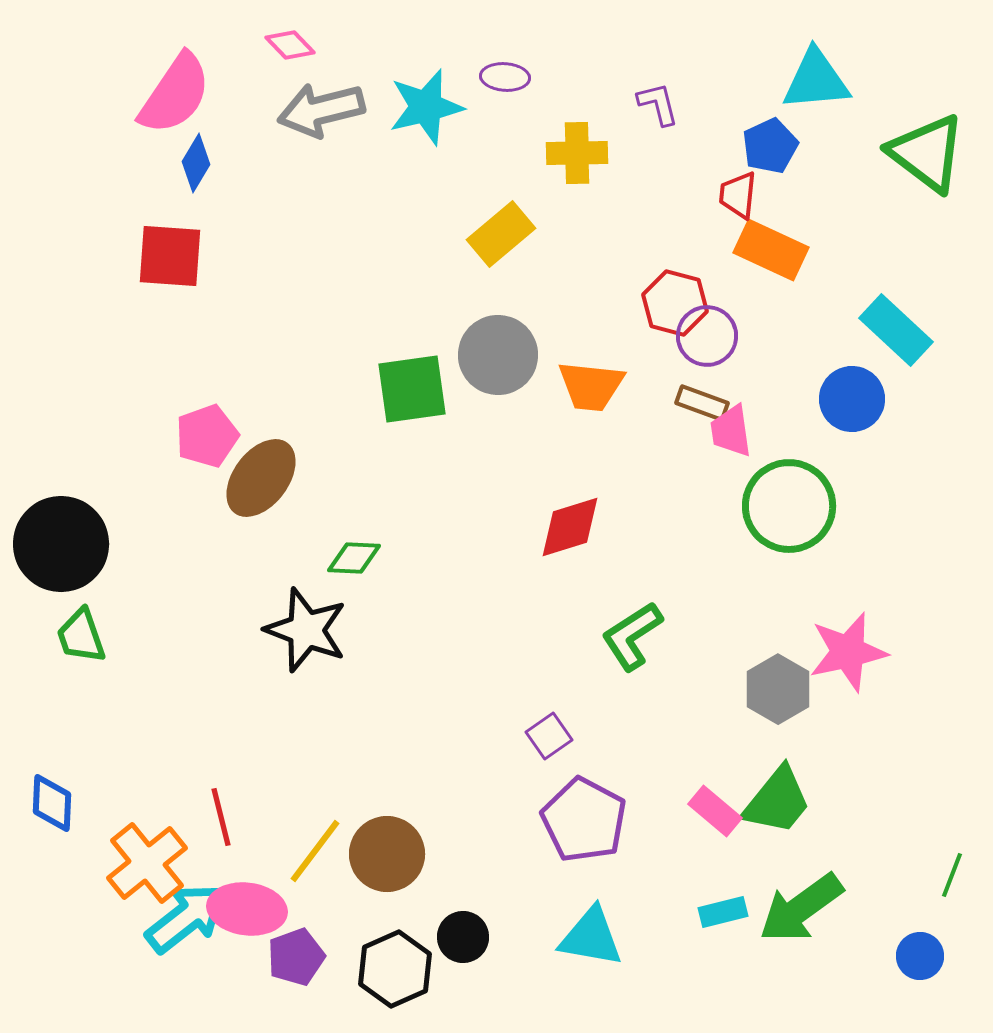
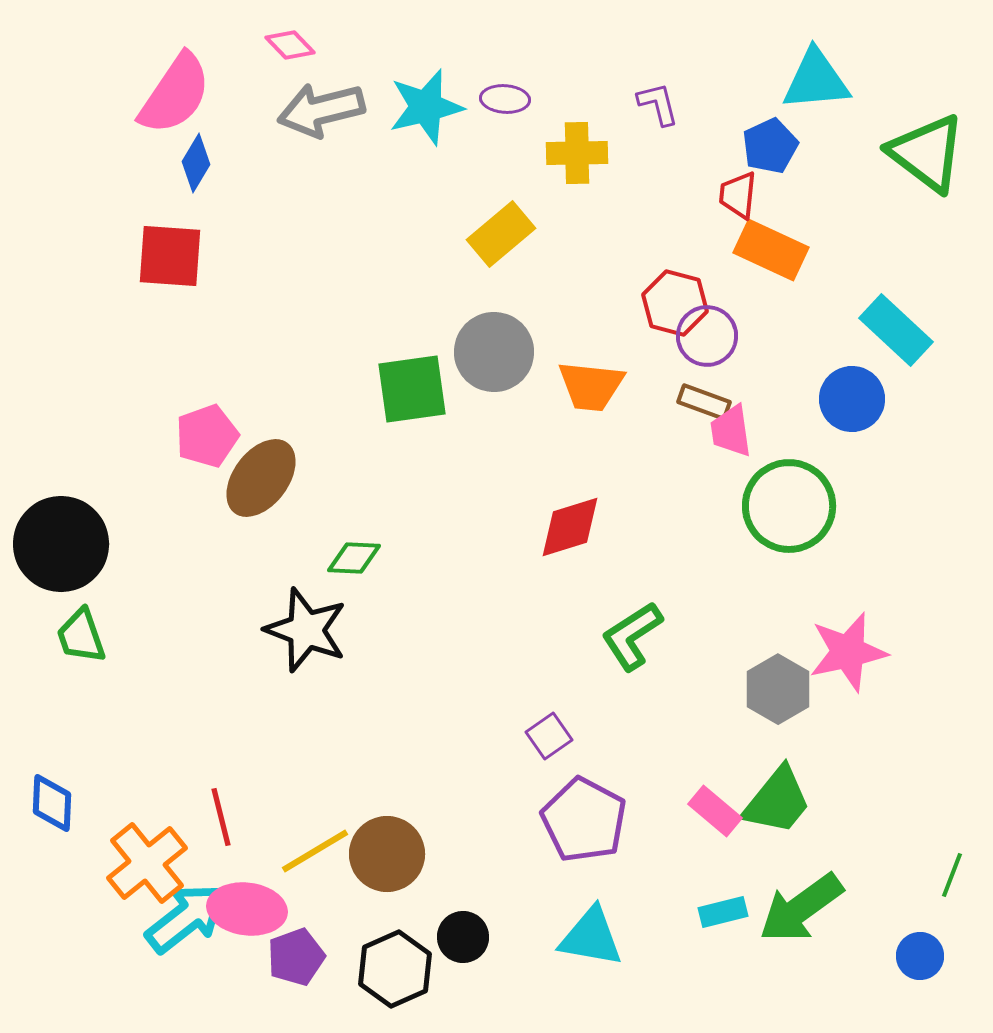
purple ellipse at (505, 77): moved 22 px down
gray circle at (498, 355): moved 4 px left, 3 px up
brown rectangle at (702, 403): moved 2 px right, 1 px up
yellow line at (315, 851): rotated 22 degrees clockwise
